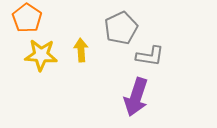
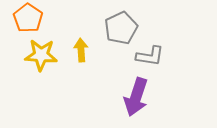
orange pentagon: moved 1 px right
